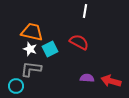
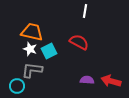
cyan square: moved 1 px left, 2 px down
gray L-shape: moved 1 px right, 1 px down
purple semicircle: moved 2 px down
cyan circle: moved 1 px right
